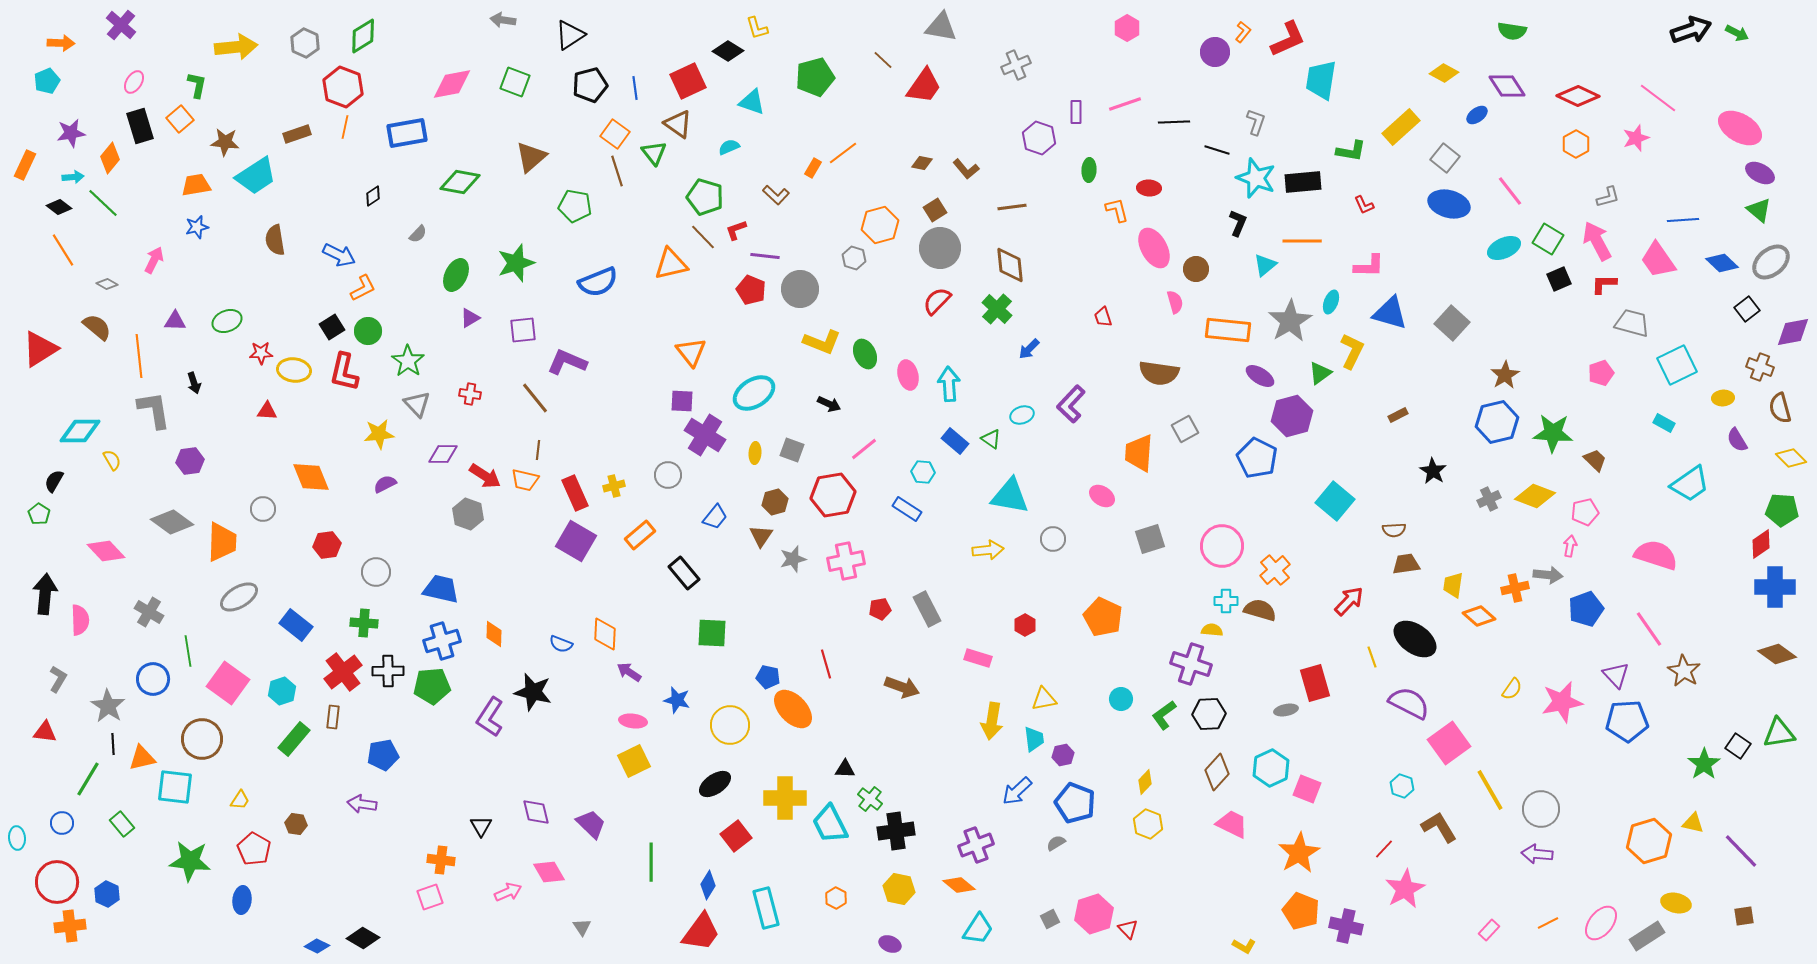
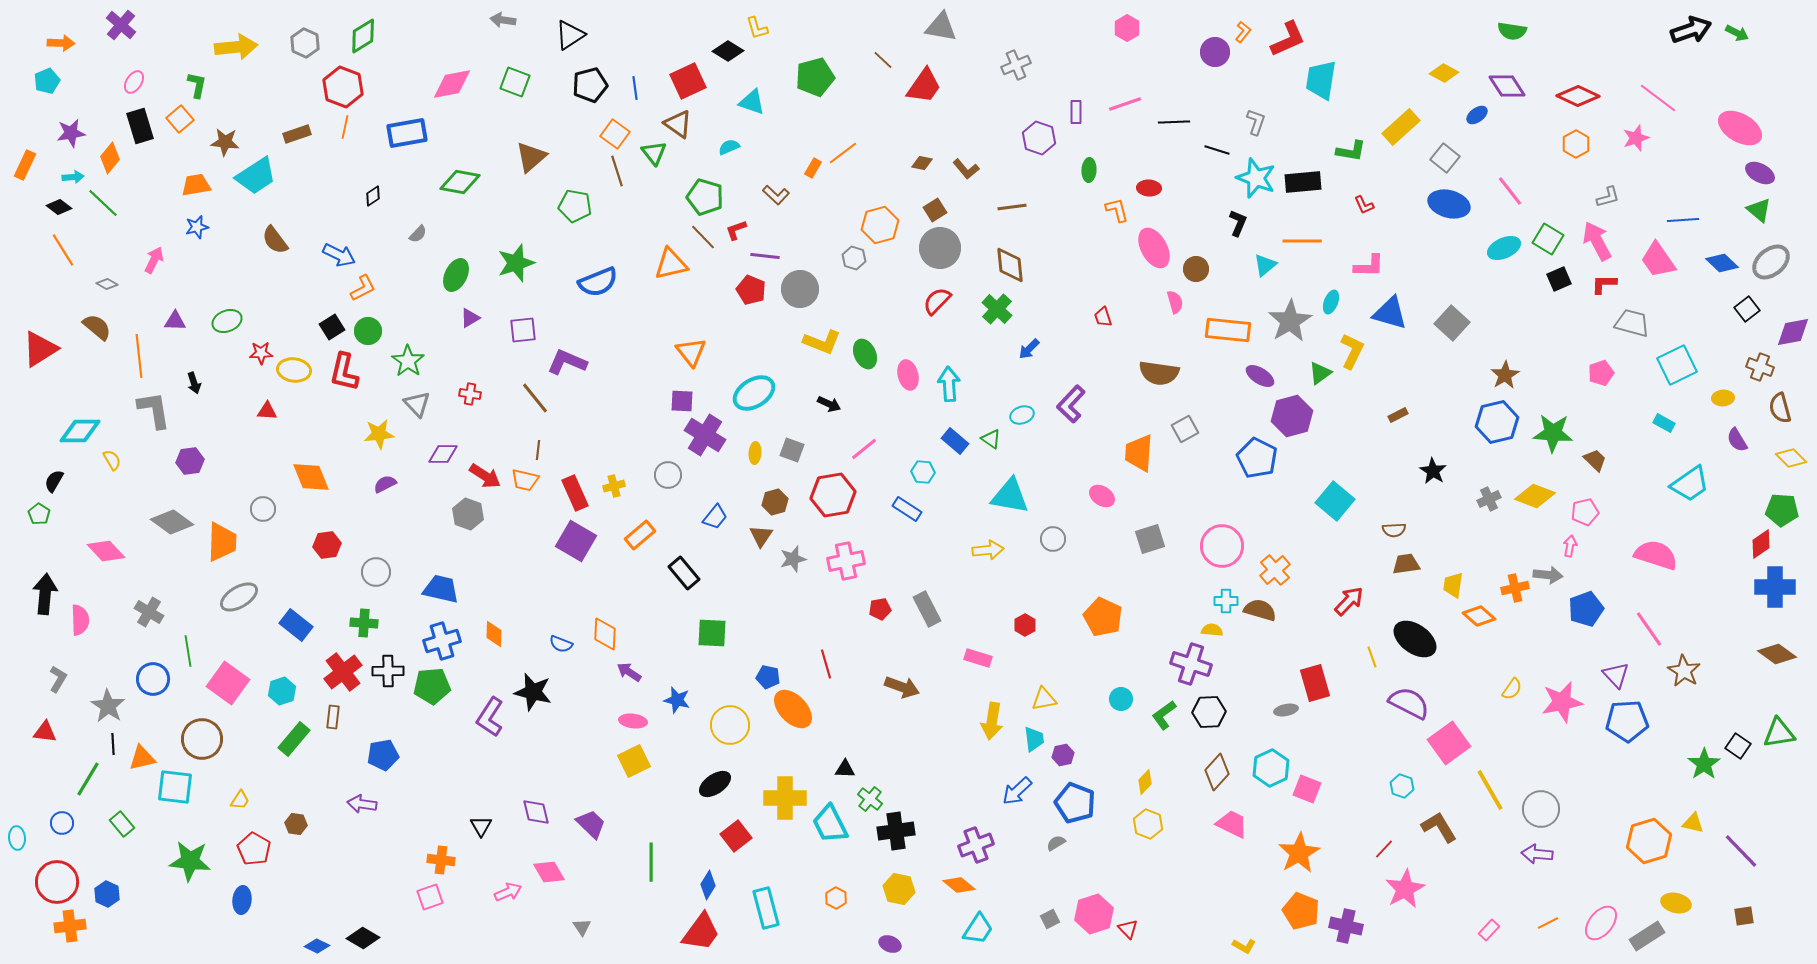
brown semicircle at (275, 240): rotated 28 degrees counterclockwise
black hexagon at (1209, 714): moved 2 px up
